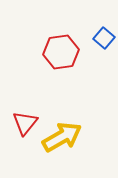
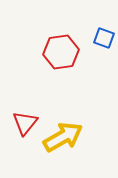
blue square: rotated 20 degrees counterclockwise
yellow arrow: moved 1 px right
